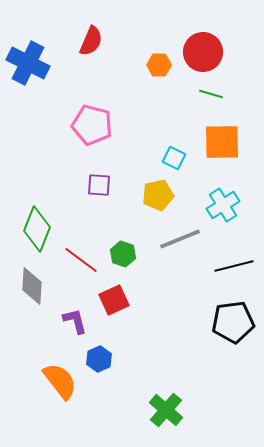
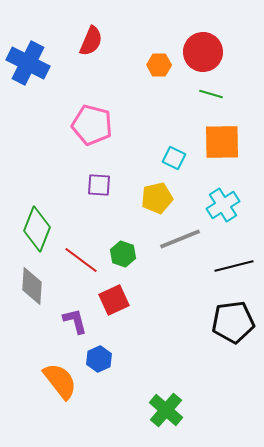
yellow pentagon: moved 1 px left, 3 px down
